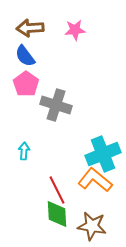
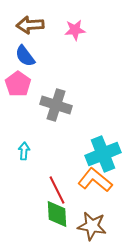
brown arrow: moved 3 px up
pink pentagon: moved 8 px left
